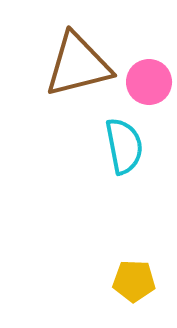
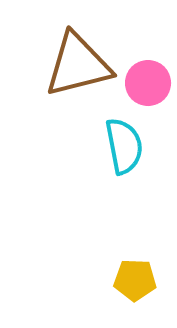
pink circle: moved 1 px left, 1 px down
yellow pentagon: moved 1 px right, 1 px up
